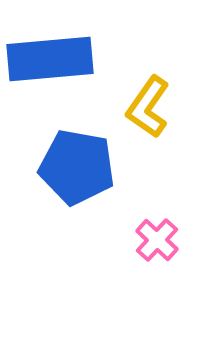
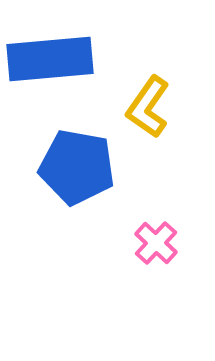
pink cross: moved 1 px left, 3 px down
